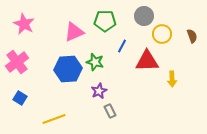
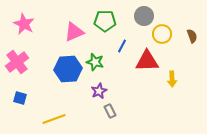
blue square: rotated 16 degrees counterclockwise
